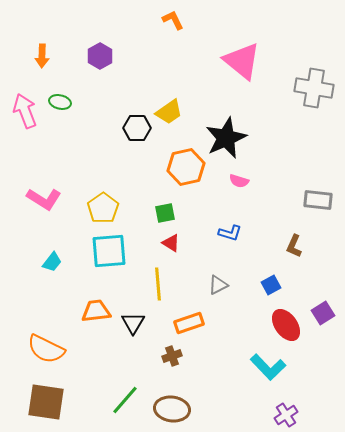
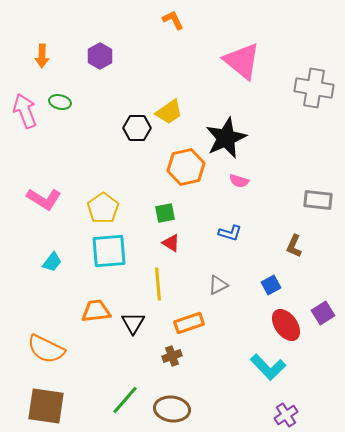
brown square: moved 4 px down
